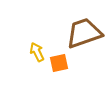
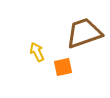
orange square: moved 4 px right, 4 px down
